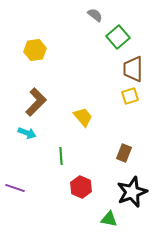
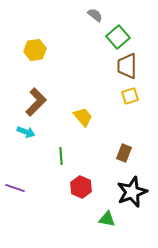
brown trapezoid: moved 6 px left, 3 px up
cyan arrow: moved 1 px left, 1 px up
green triangle: moved 2 px left
